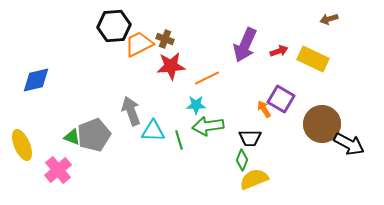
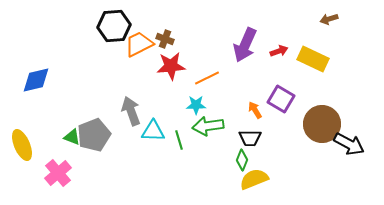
orange arrow: moved 9 px left, 1 px down
pink cross: moved 3 px down
